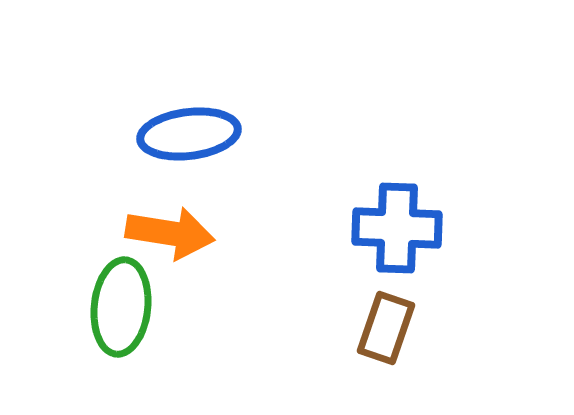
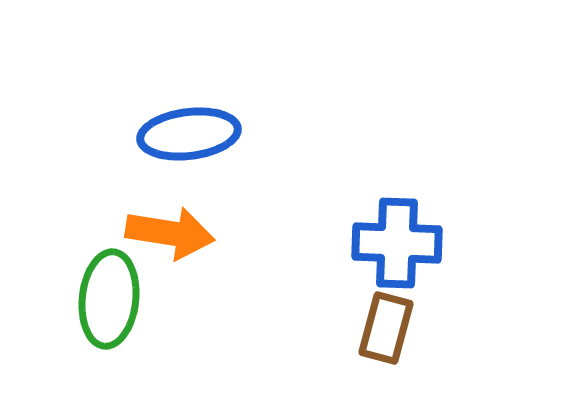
blue cross: moved 15 px down
green ellipse: moved 12 px left, 8 px up
brown rectangle: rotated 4 degrees counterclockwise
